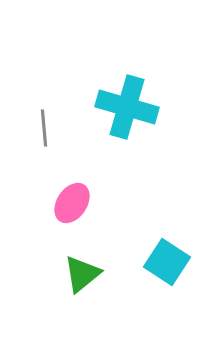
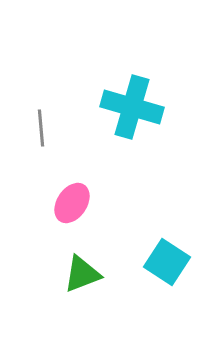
cyan cross: moved 5 px right
gray line: moved 3 px left
green triangle: rotated 18 degrees clockwise
